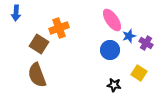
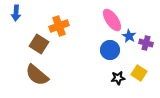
orange cross: moved 2 px up
blue star: rotated 24 degrees counterclockwise
purple cross: rotated 16 degrees counterclockwise
brown semicircle: rotated 30 degrees counterclockwise
black star: moved 4 px right, 7 px up; rotated 16 degrees counterclockwise
